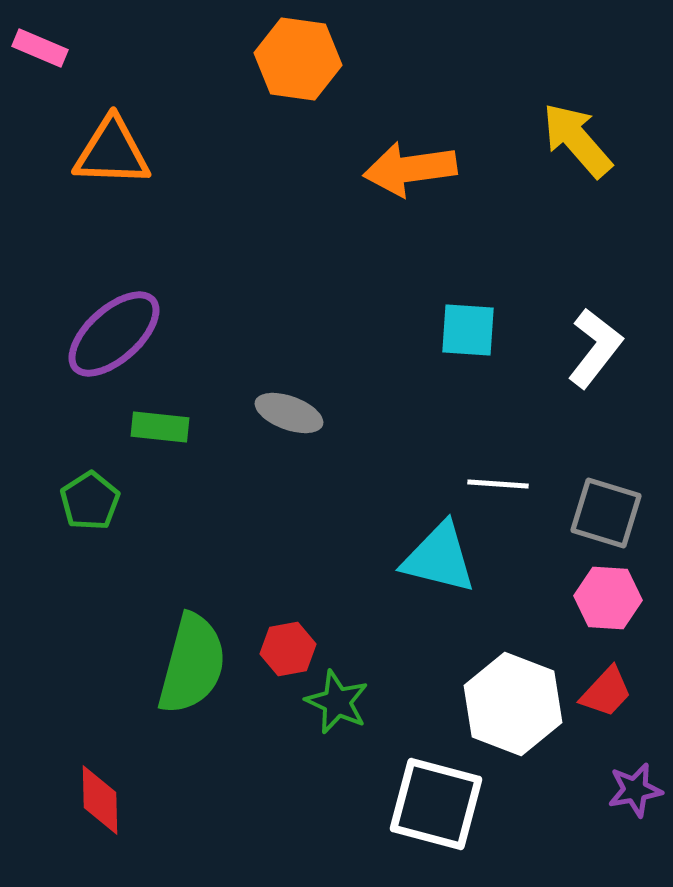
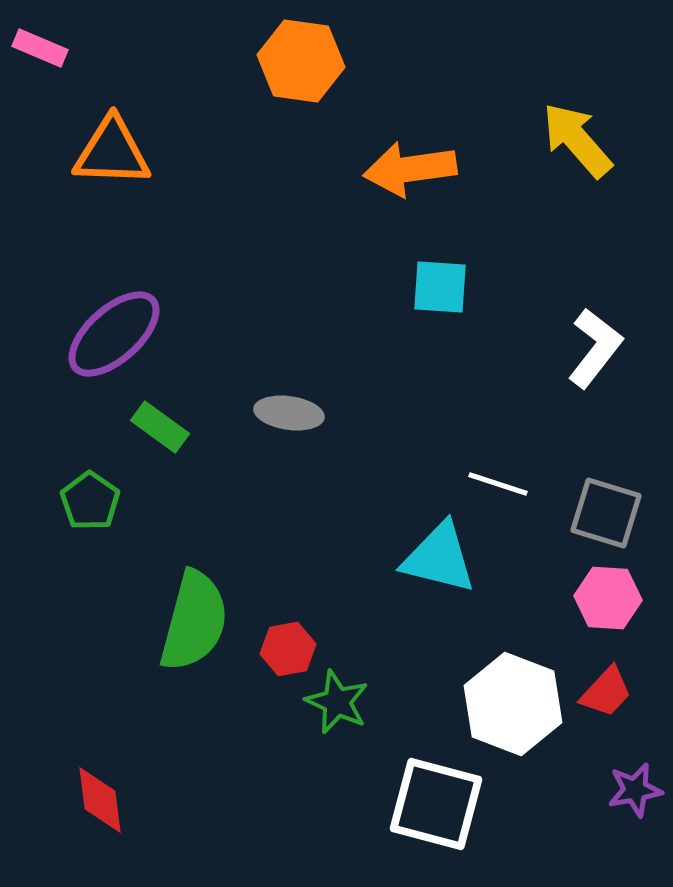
orange hexagon: moved 3 px right, 2 px down
cyan square: moved 28 px left, 43 px up
gray ellipse: rotated 12 degrees counterclockwise
green rectangle: rotated 30 degrees clockwise
white line: rotated 14 degrees clockwise
green pentagon: rotated 4 degrees counterclockwise
green semicircle: moved 2 px right, 43 px up
red diamond: rotated 6 degrees counterclockwise
